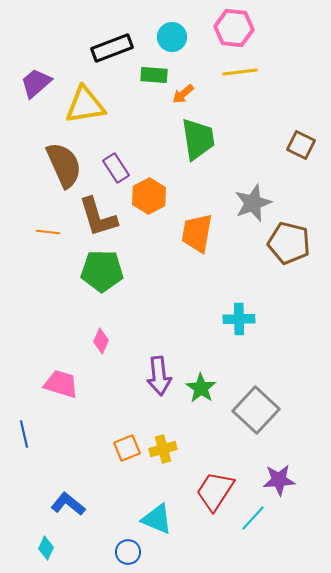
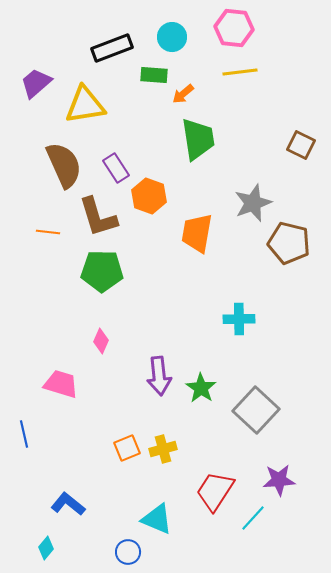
orange hexagon: rotated 12 degrees counterclockwise
cyan diamond: rotated 15 degrees clockwise
